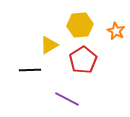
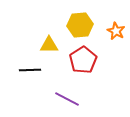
yellow triangle: rotated 30 degrees clockwise
